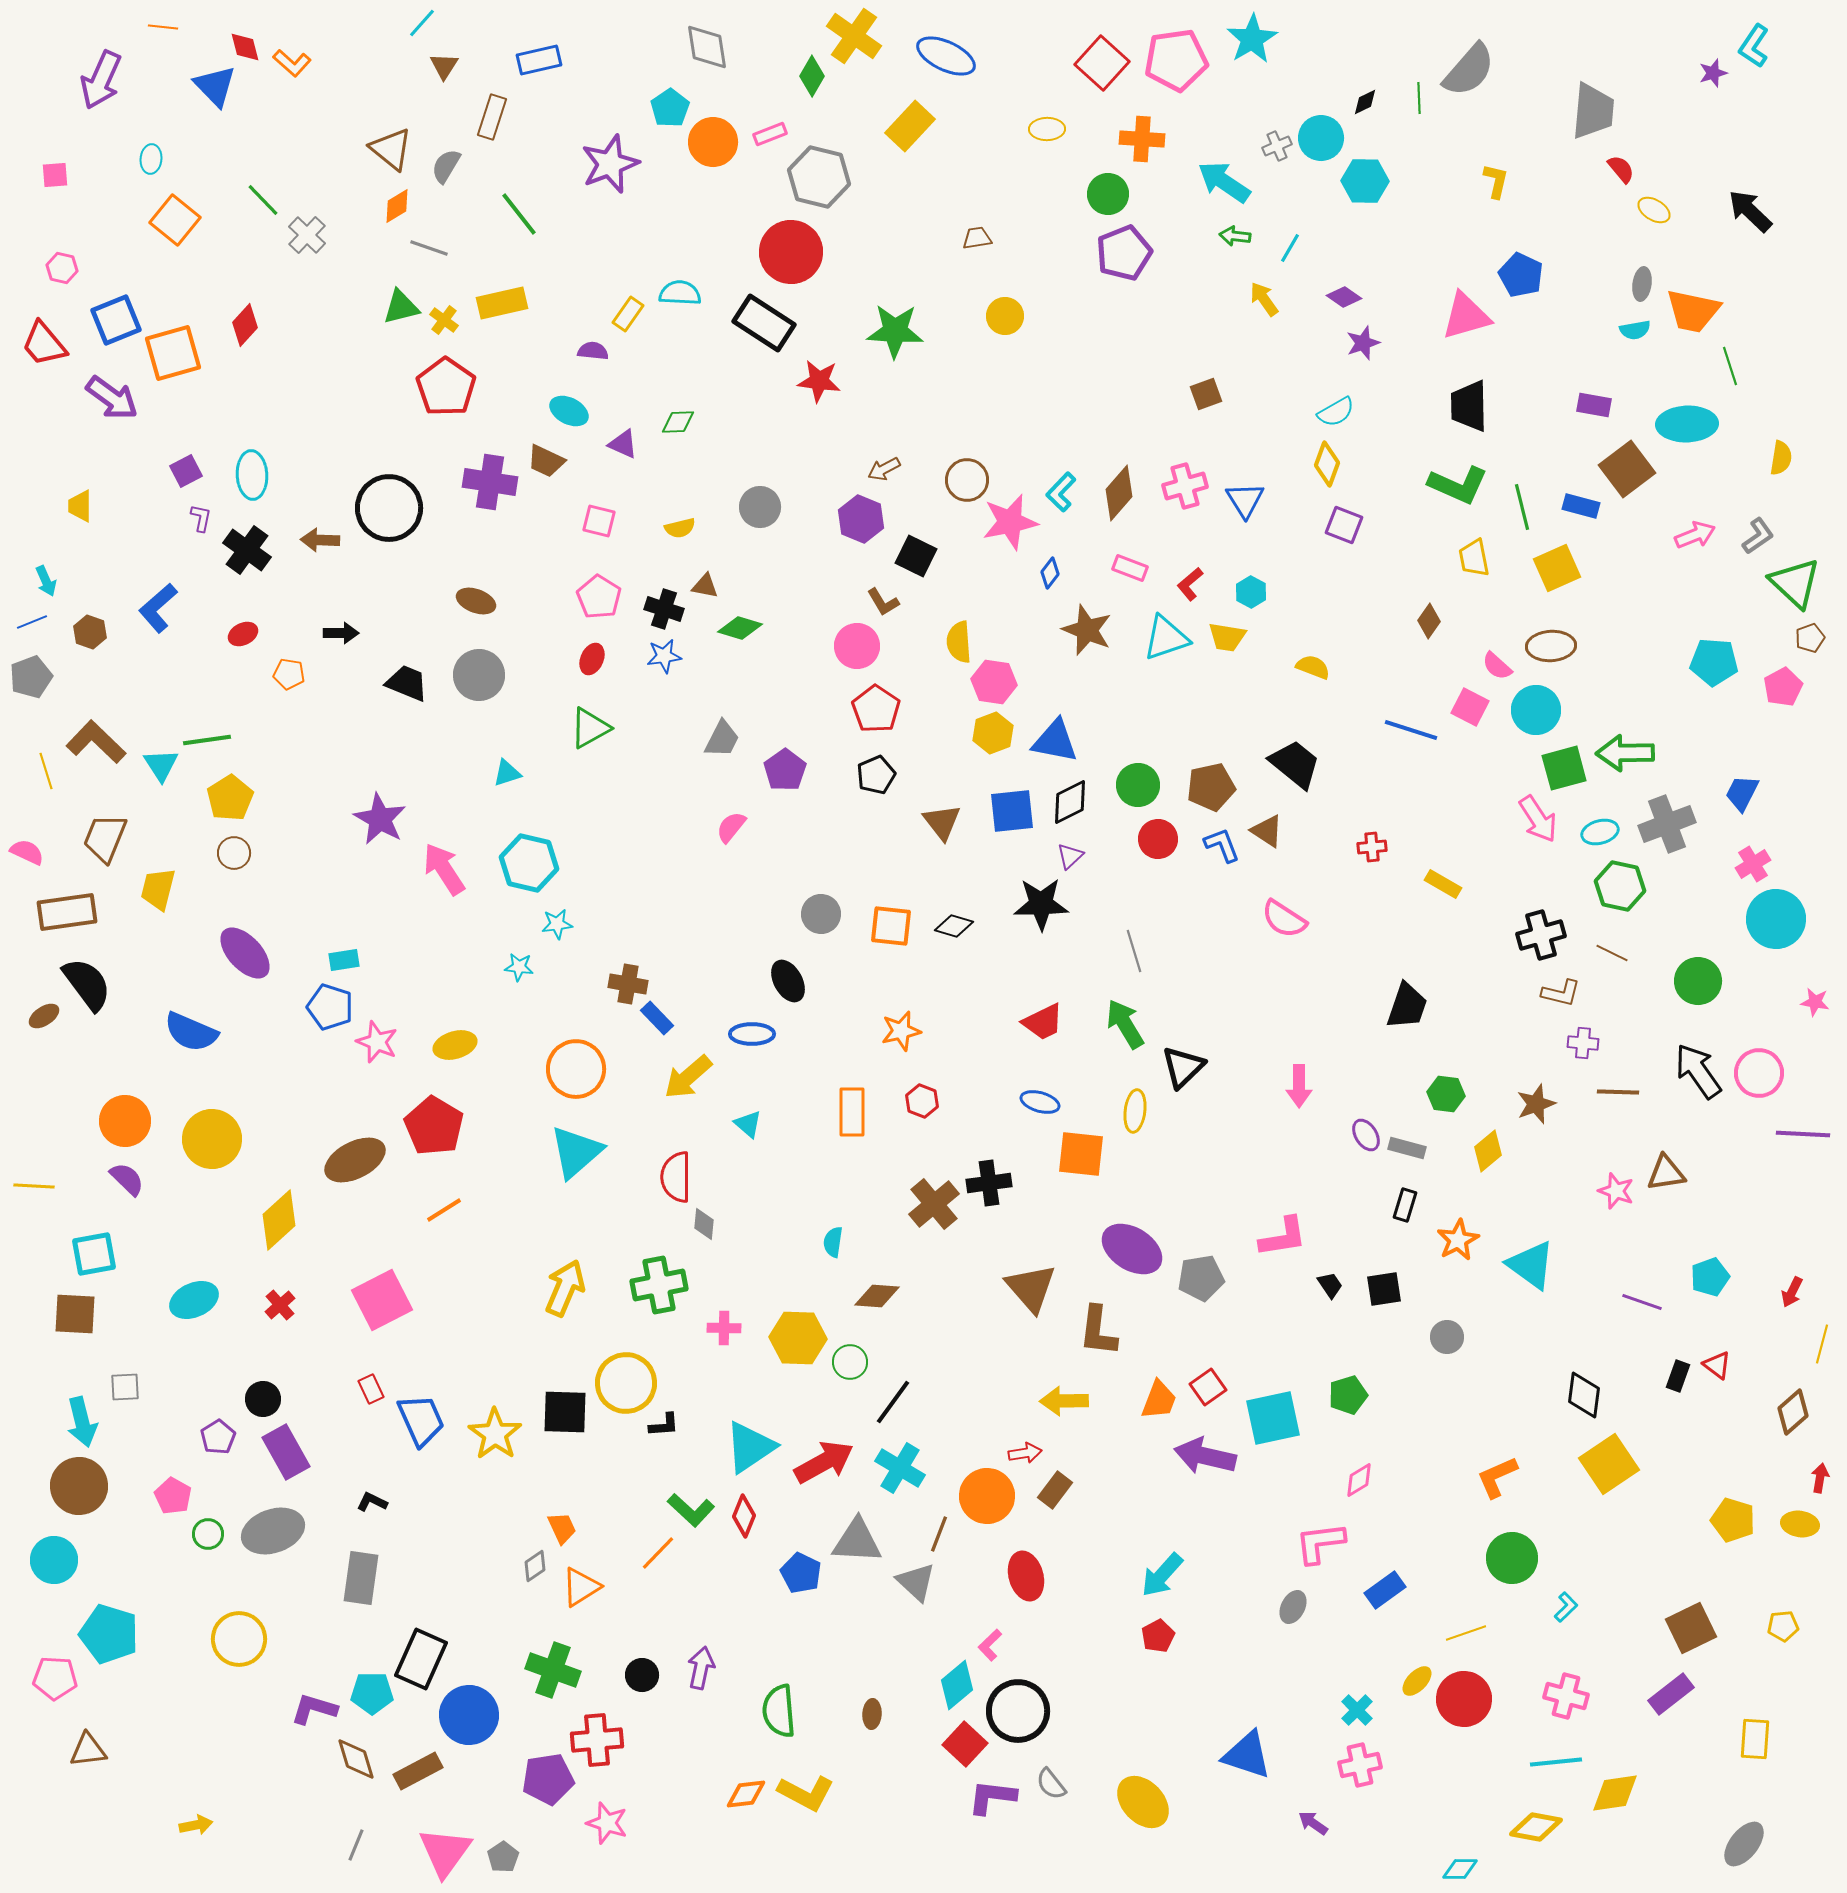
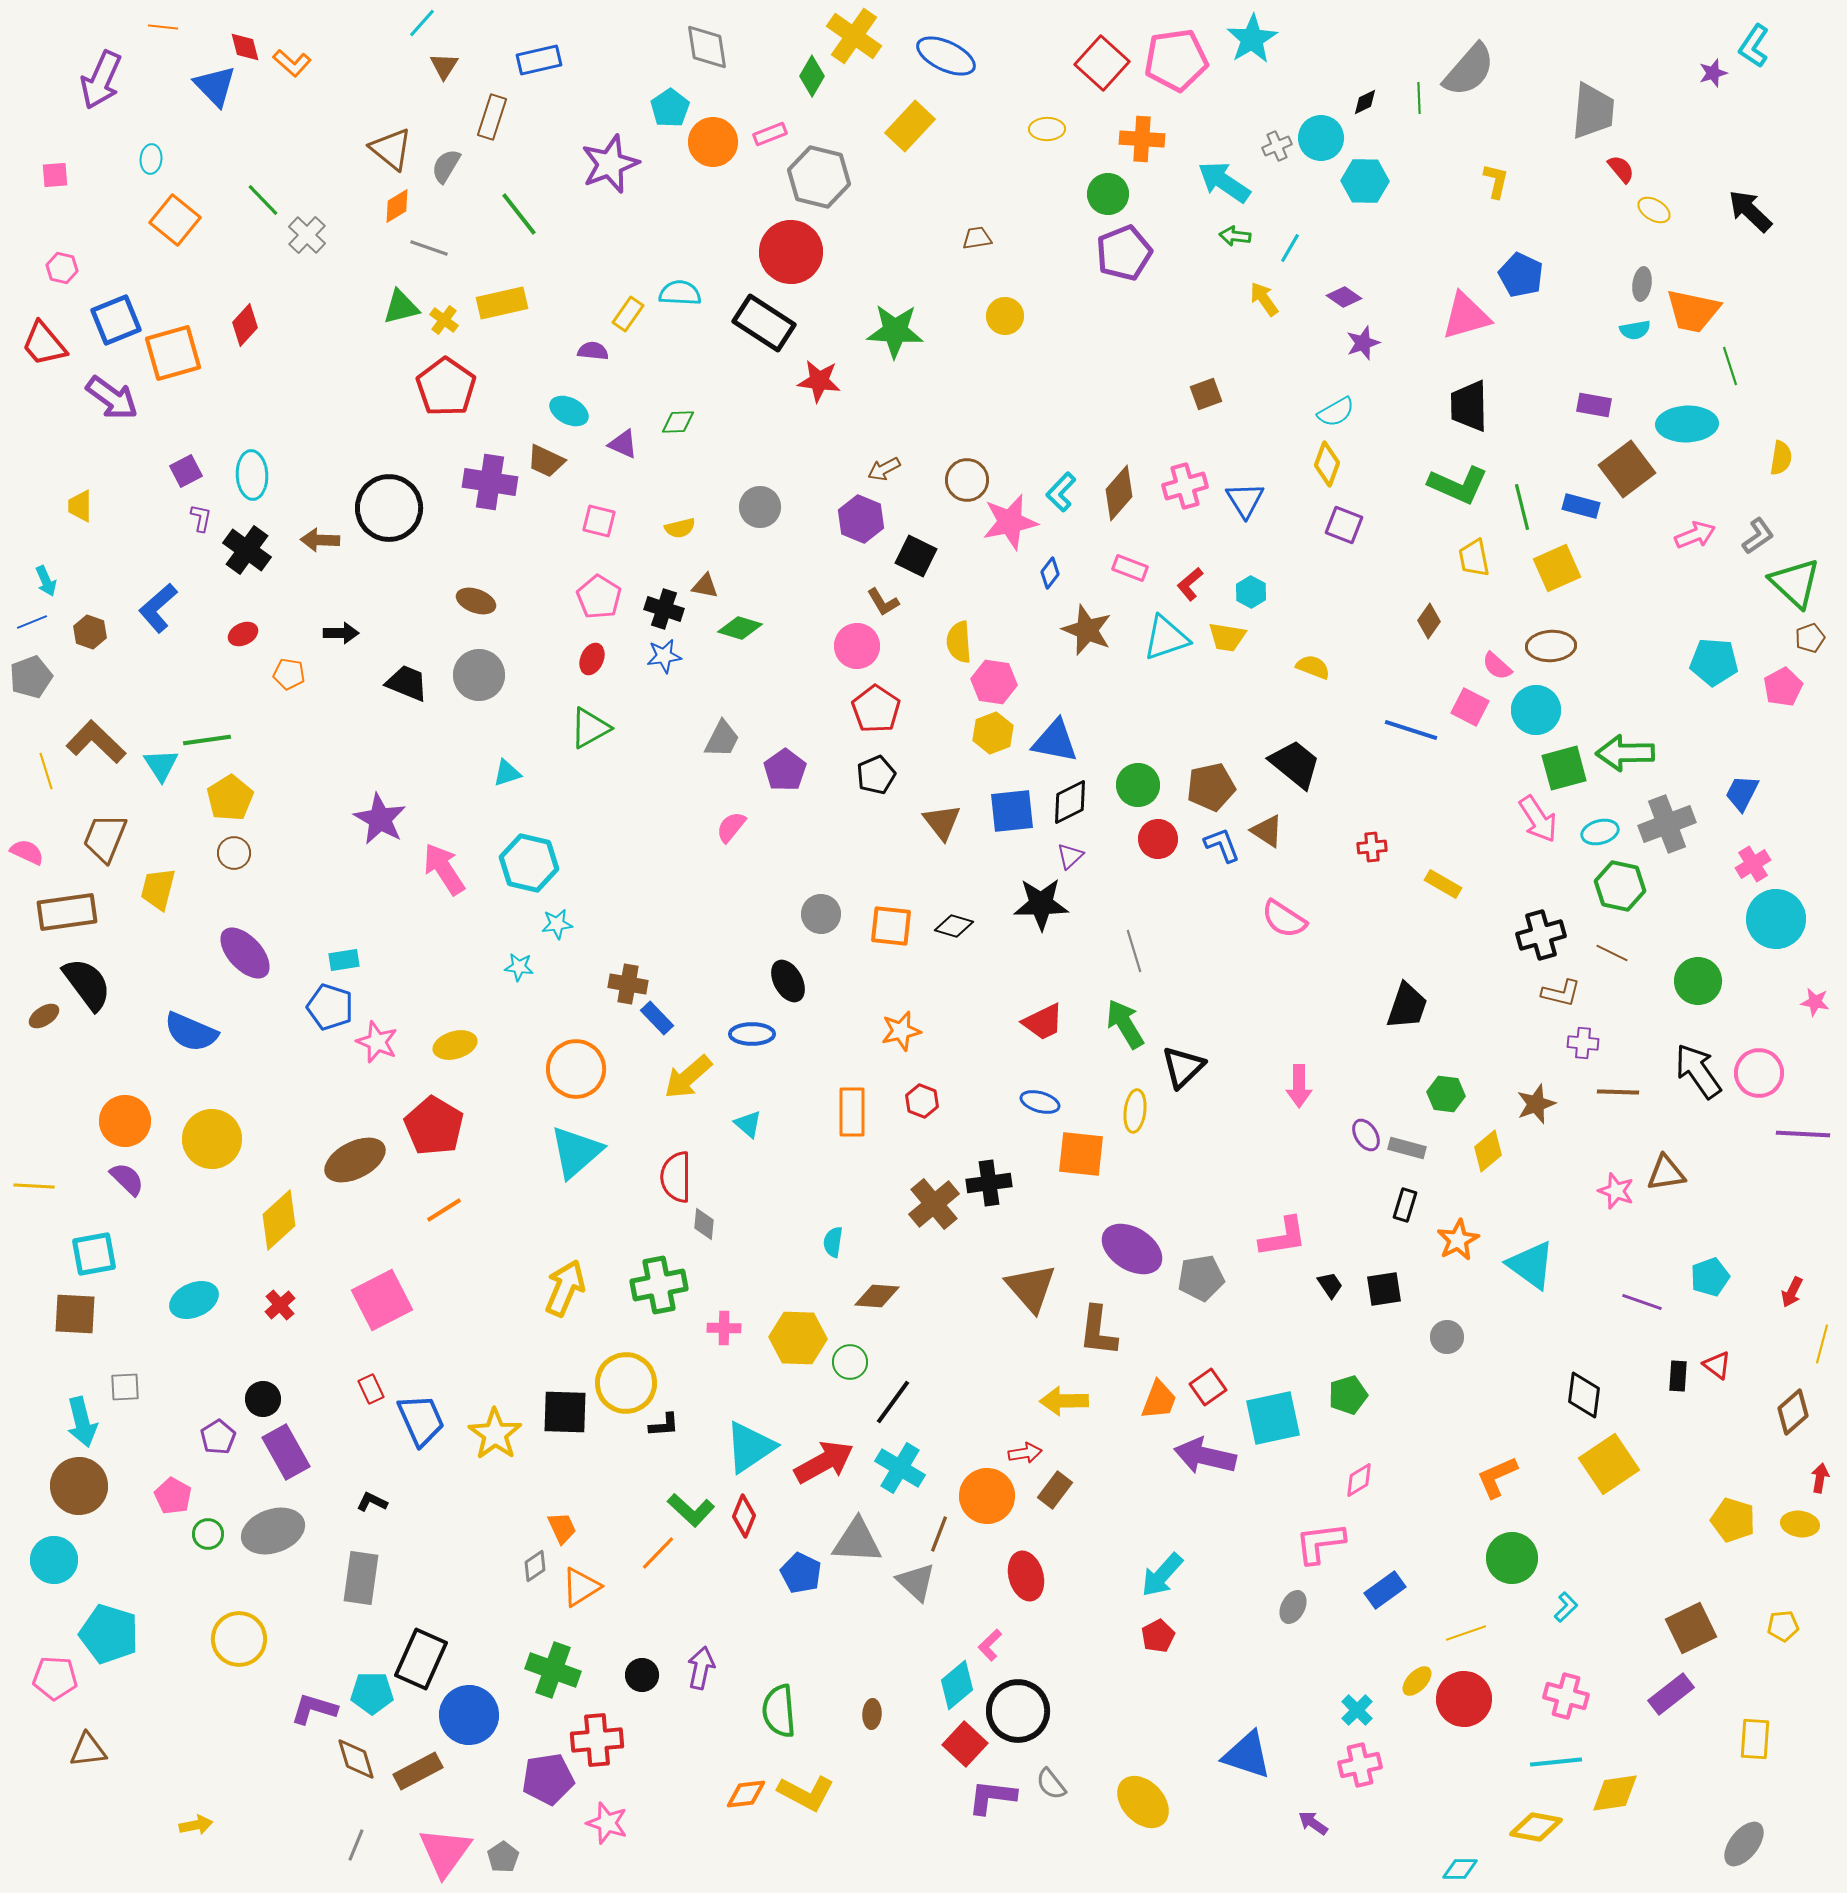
black rectangle at (1678, 1376): rotated 16 degrees counterclockwise
